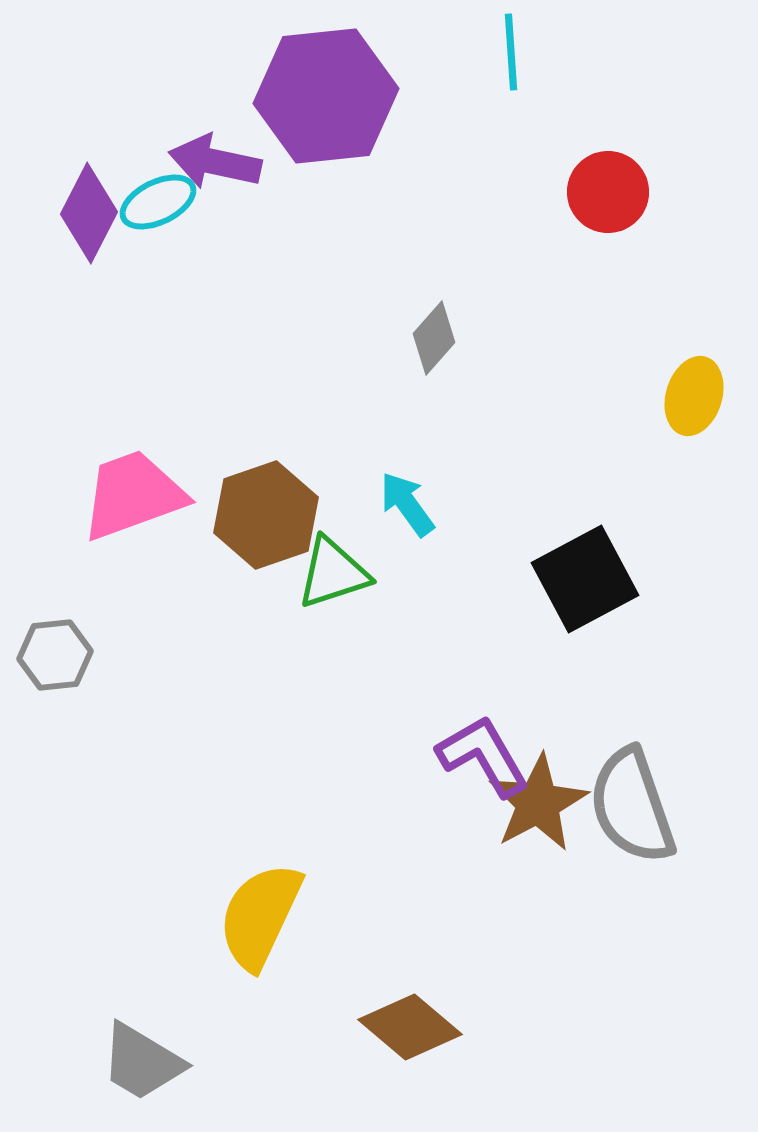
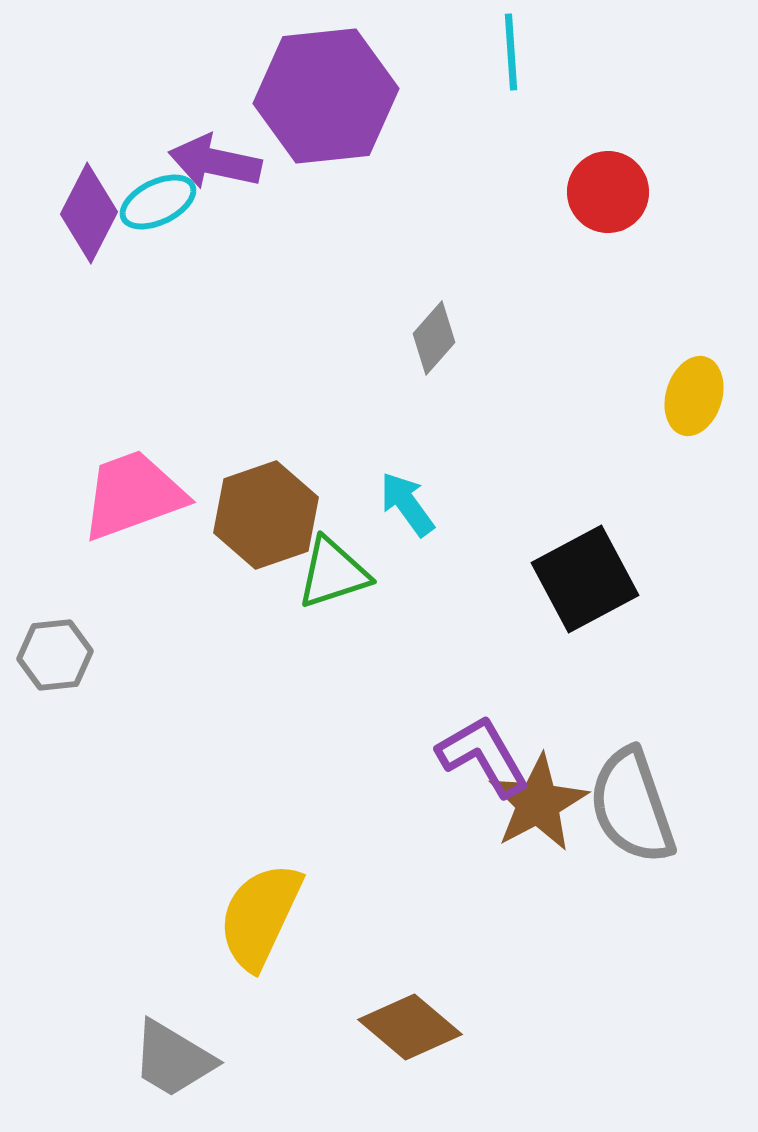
gray trapezoid: moved 31 px right, 3 px up
